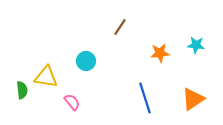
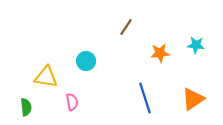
brown line: moved 6 px right
green semicircle: moved 4 px right, 17 px down
pink semicircle: rotated 30 degrees clockwise
